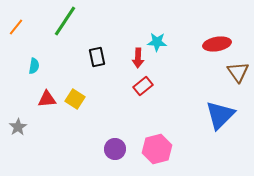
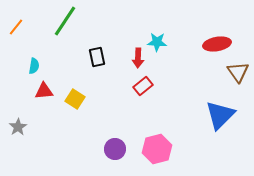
red triangle: moved 3 px left, 8 px up
